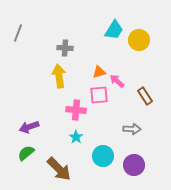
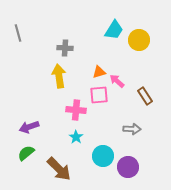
gray line: rotated 36 degrees counterclockwise
purple circle: moved 6 px left, 2 px down
